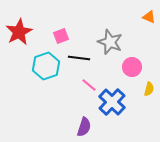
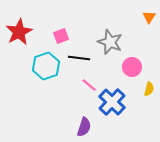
orange triangle: rotated 40 degrees clockwise
